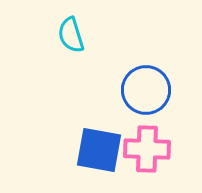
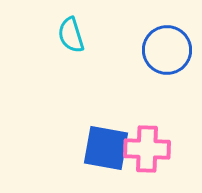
blue circle: moved 21 px right, 40 px up
blue square: moved 7 px right, 2 px up
